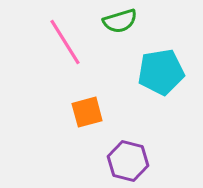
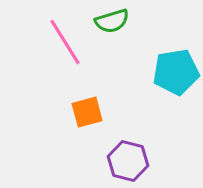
green semicircle: moved 8 px left
cyan pentagon: moved 15 px right
